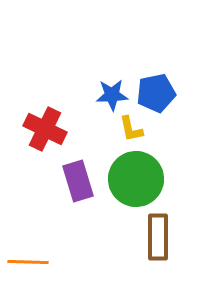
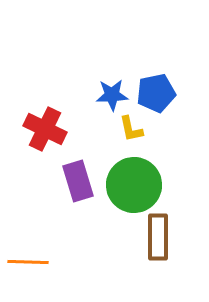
green circle: moved 2 px left, 6 px down
